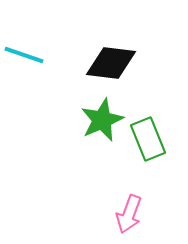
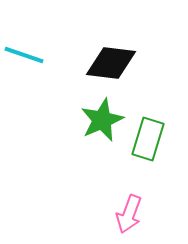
green rectangle: rotated 39 degrees clockwise
